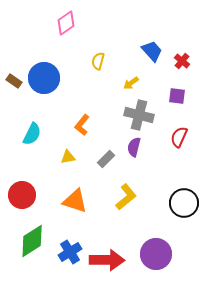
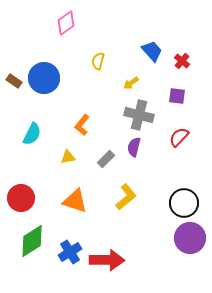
red semicircle: rotated 20 degrees clockwise
red circle: moved 1 px left, 3 px down
purple circle: moved 34 px right, 16 px up
